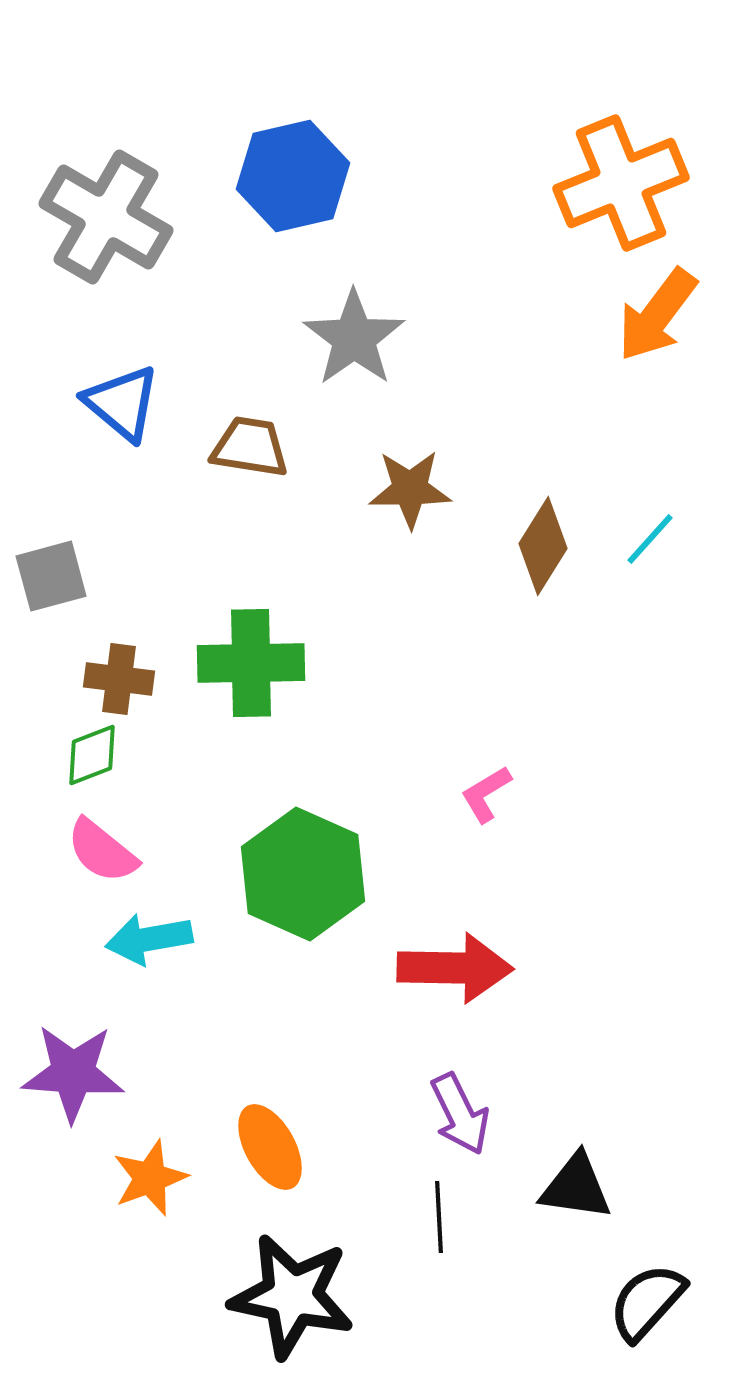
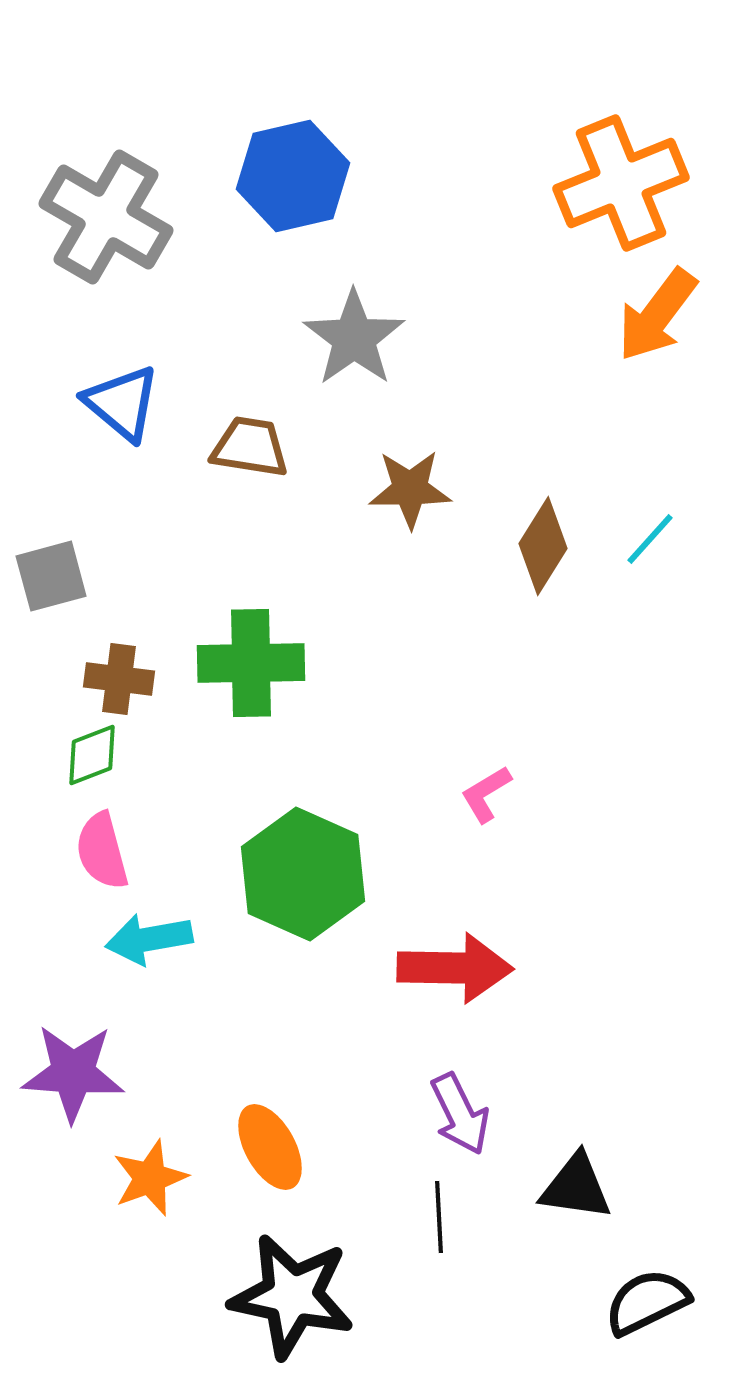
pink semicircle: rotated 36 degrees clockwise
black semicircle: rotated 22 degrees clockwise
